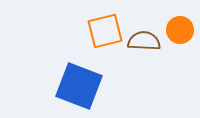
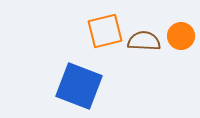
orange circle: moved 1 px right, 6 px down
